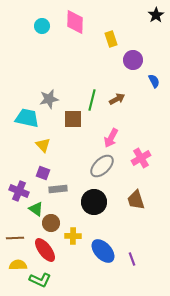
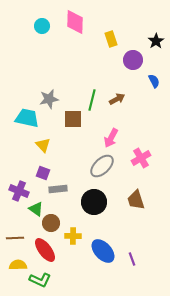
black star: moved 26 px down
